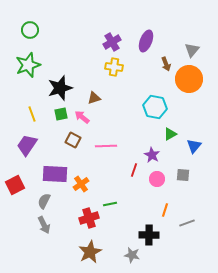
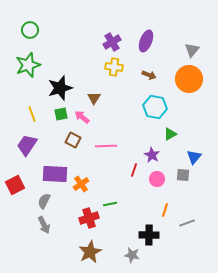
brown arrow: moved 17 px left, 11 px down; rotated 48 degrees counterclockwise
brown triangle: rotated 40 degrees counterclockwise
blue triangle: moved 11 px down
